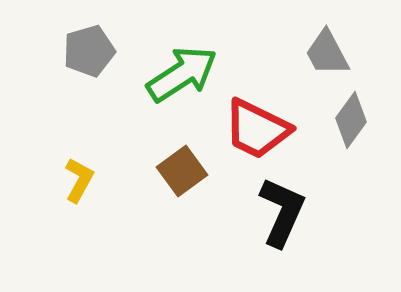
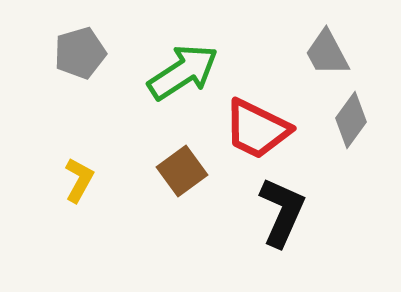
gray pentagon: moved 9 px left, 2 px down
green arrow: moved 1 px right, 2 px up
